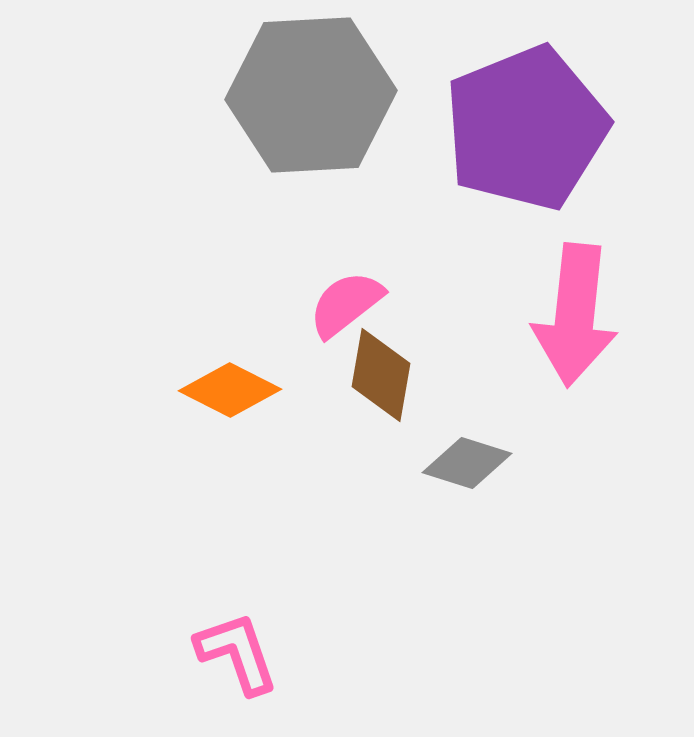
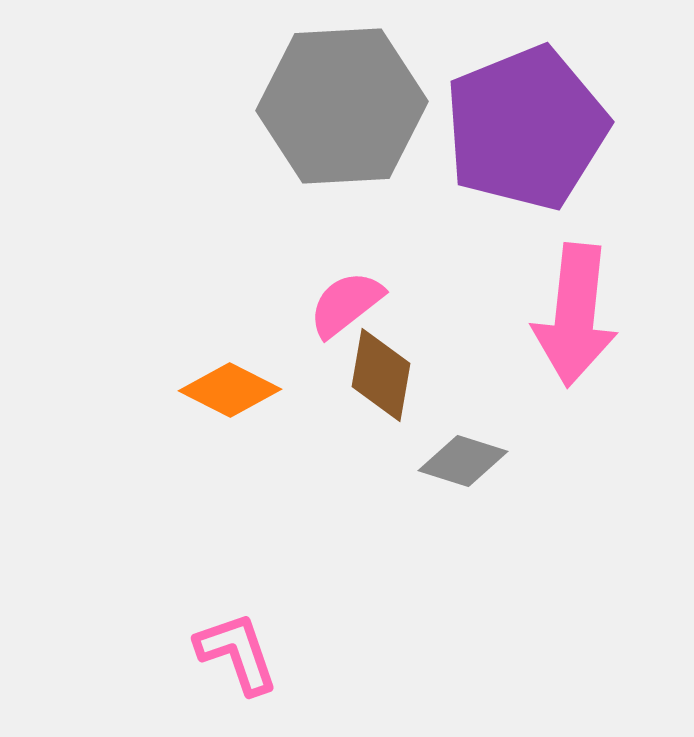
gray hexagon: moved 31 px right, 11 px down
gray diamond: moved 4 px left, 2 px up
